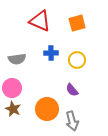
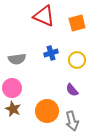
red triangle: moved 4 px right, 5 px up
blue cross: rotated 16 degrees counterclockwise
orange circle: moved 2 px down
